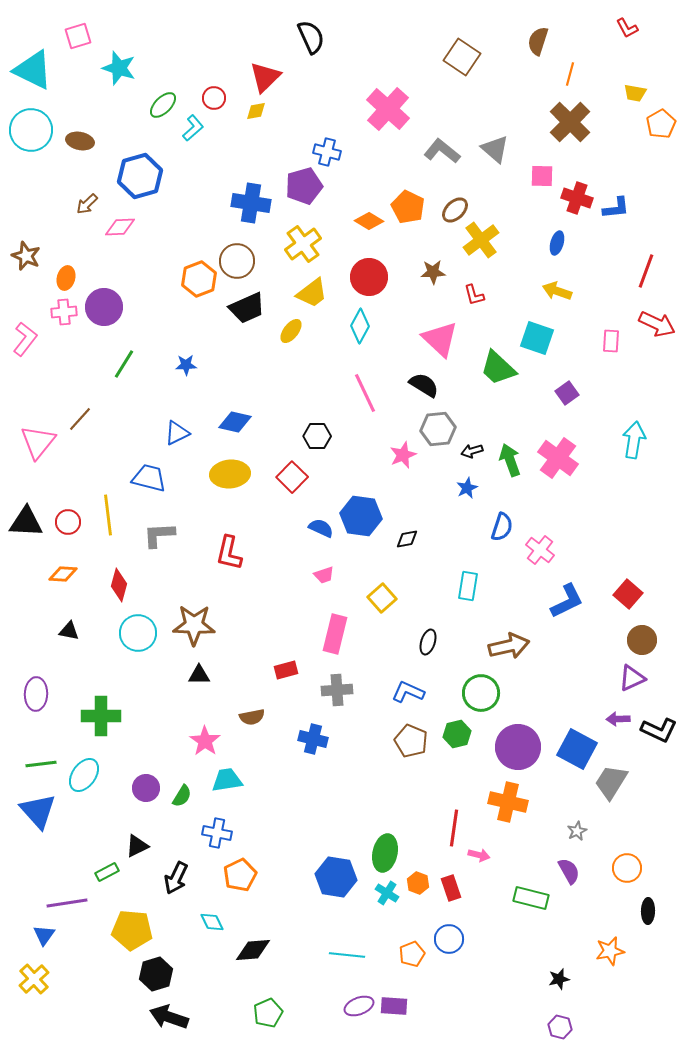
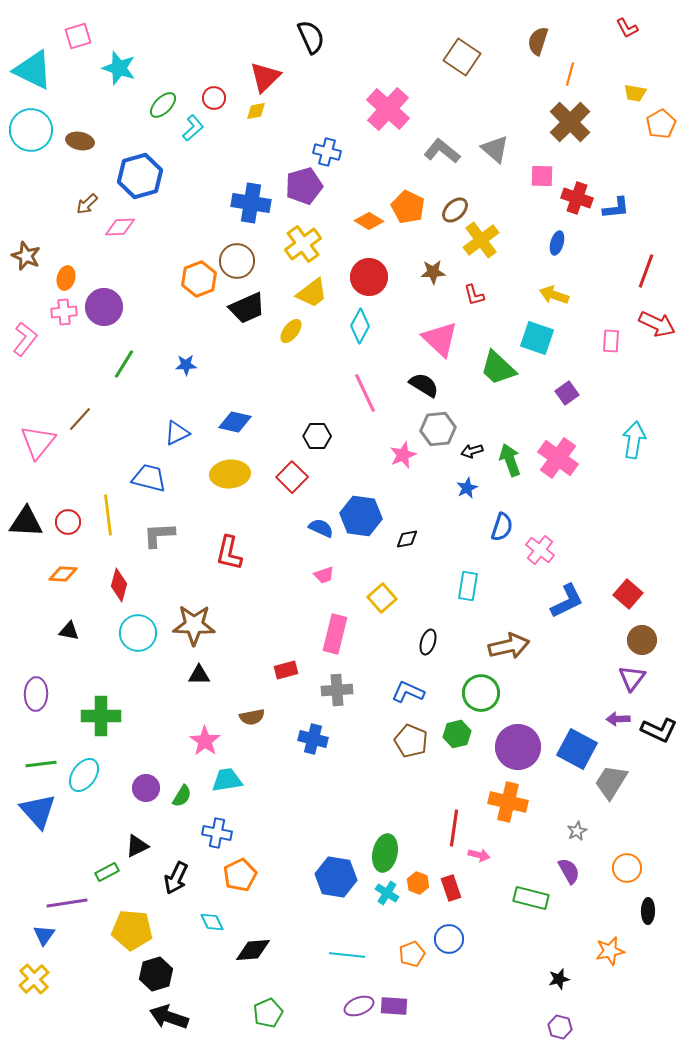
yellow arrow at (557, 291): moved 3 px left, 4 px down
purple triangle at (632, 678): rotated 28 degrees counterclockwise
